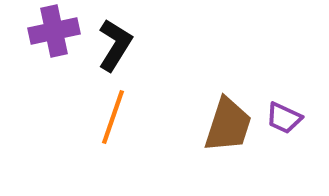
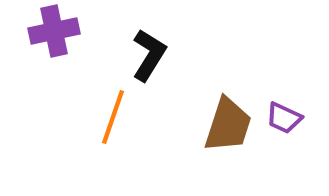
black L-shape: moved 34 px right, 10 px down
